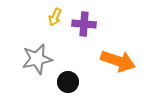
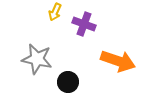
yellow arrow: moved 5 px up
purple cross: rotated 15 degrees clockwise
gray star: rotated 24 degrees clockwise
